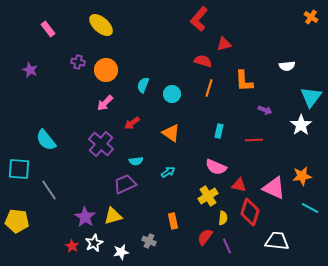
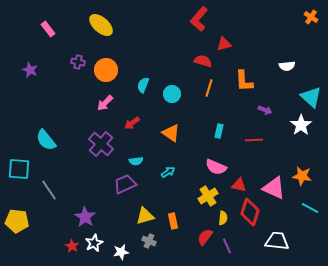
cyan triangle at (311, 97): rotated 25 degrees counterclockwise
orange star at (302, 176): rotated 18 degrees clockwise
yellow triangle at (113, 216): moved 32 px right
